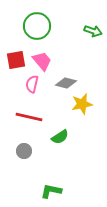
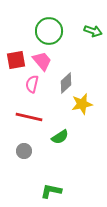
green circle: moved 12 px right, 5 px down
gray diamond: rotated 55 degrees counterclockwise
